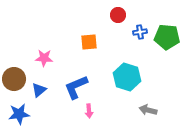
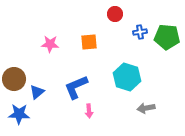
red circle: moved 3 px left, 1 px up
pink star: moved 6 px right, 14 px up
blue triangle: moved 2 px left, 2 px down
gray arrow: moved 2 px left, 2 px up; rotated 24 degrees counterclockwise
blue star: rotated 10 degrees clockwise
